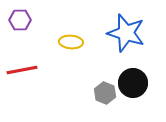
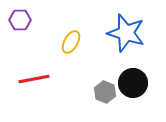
yellow ellipse: rotated 65 degrees counterclockwise
red line: moved 12 px right, 9 px down
gray hexagon: moved 1 px up
